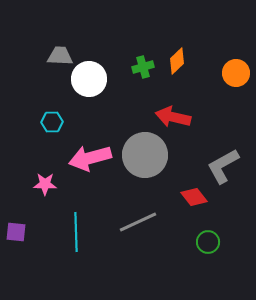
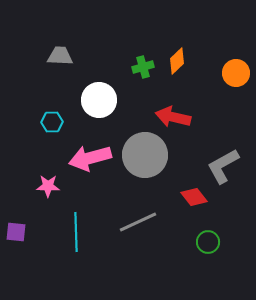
white circle: moved 10 px right, 21 px down
pink star: moved 3 px right, 2 px down
